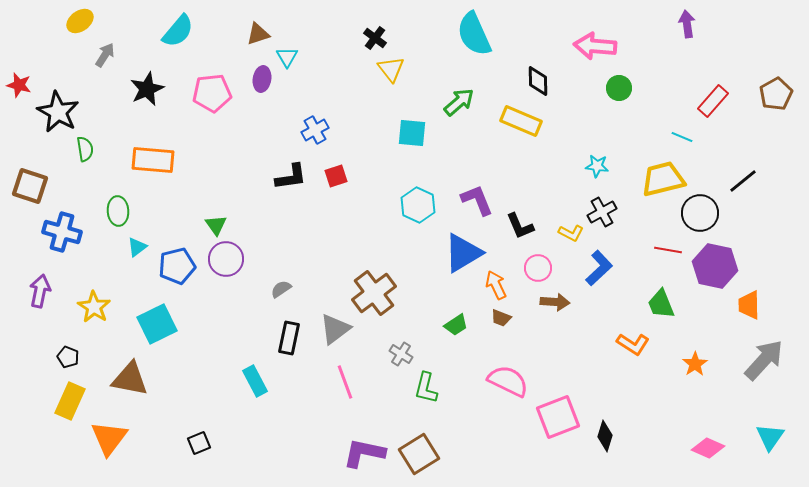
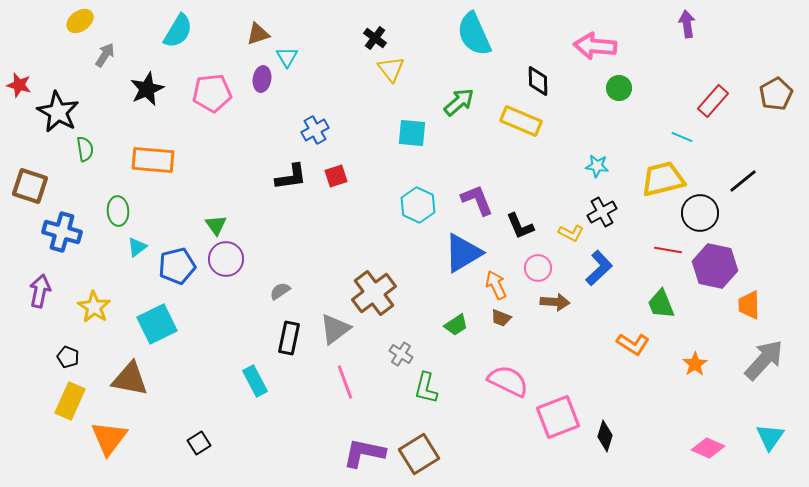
cyan semicircle at (178, 31): rotated 9 degrees counterclockwise
gray semicircle at (281, 289): moved 1 px left, 2 px down
black square at (199, 443): rotated 10 degrees counterclockwise
